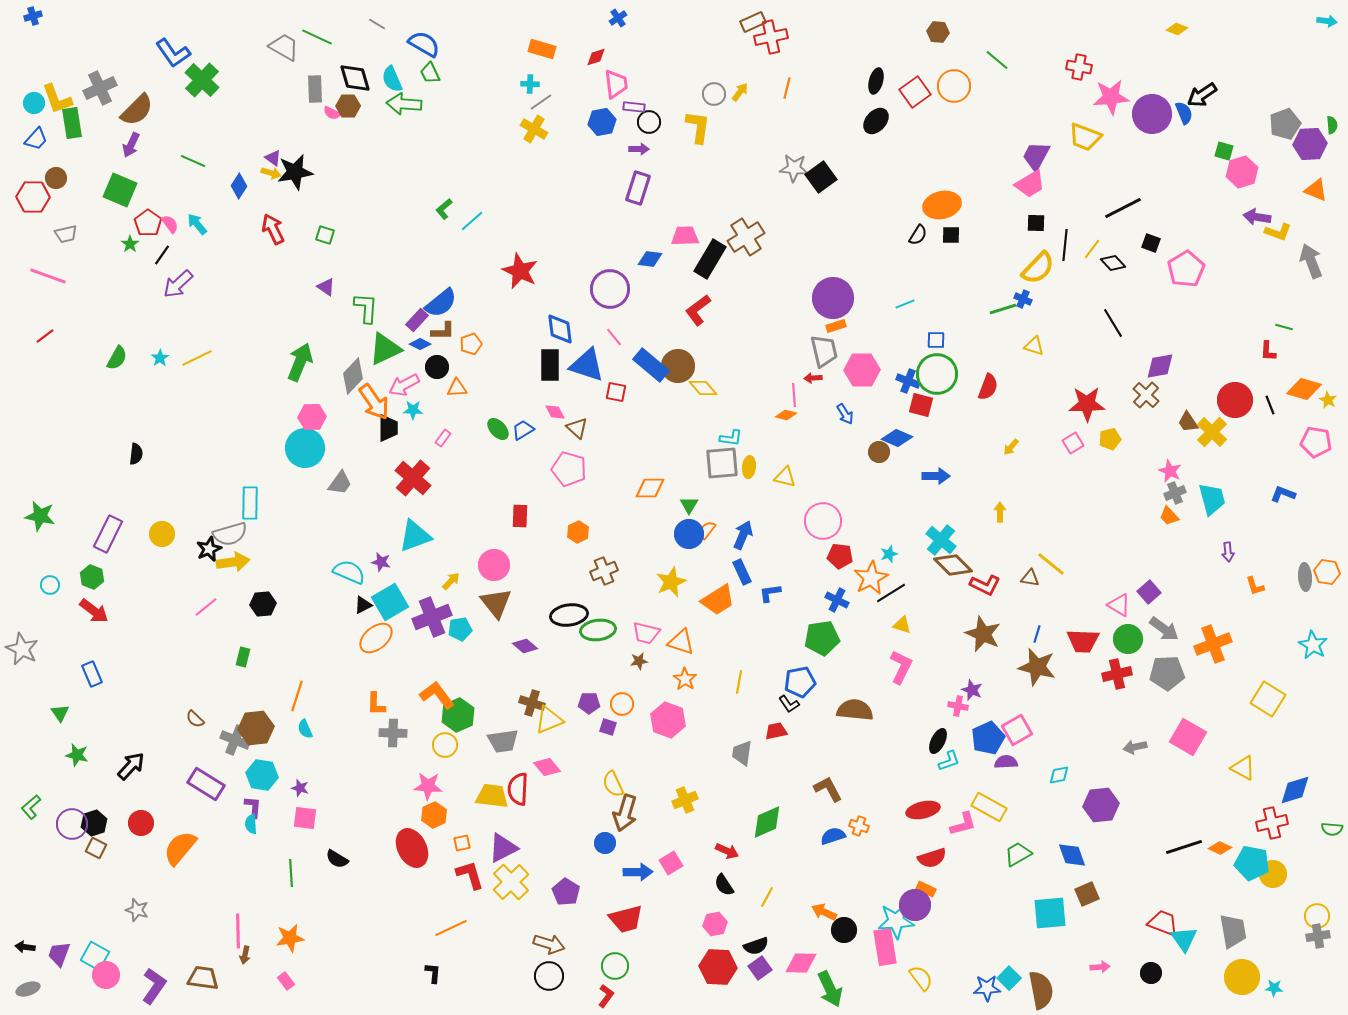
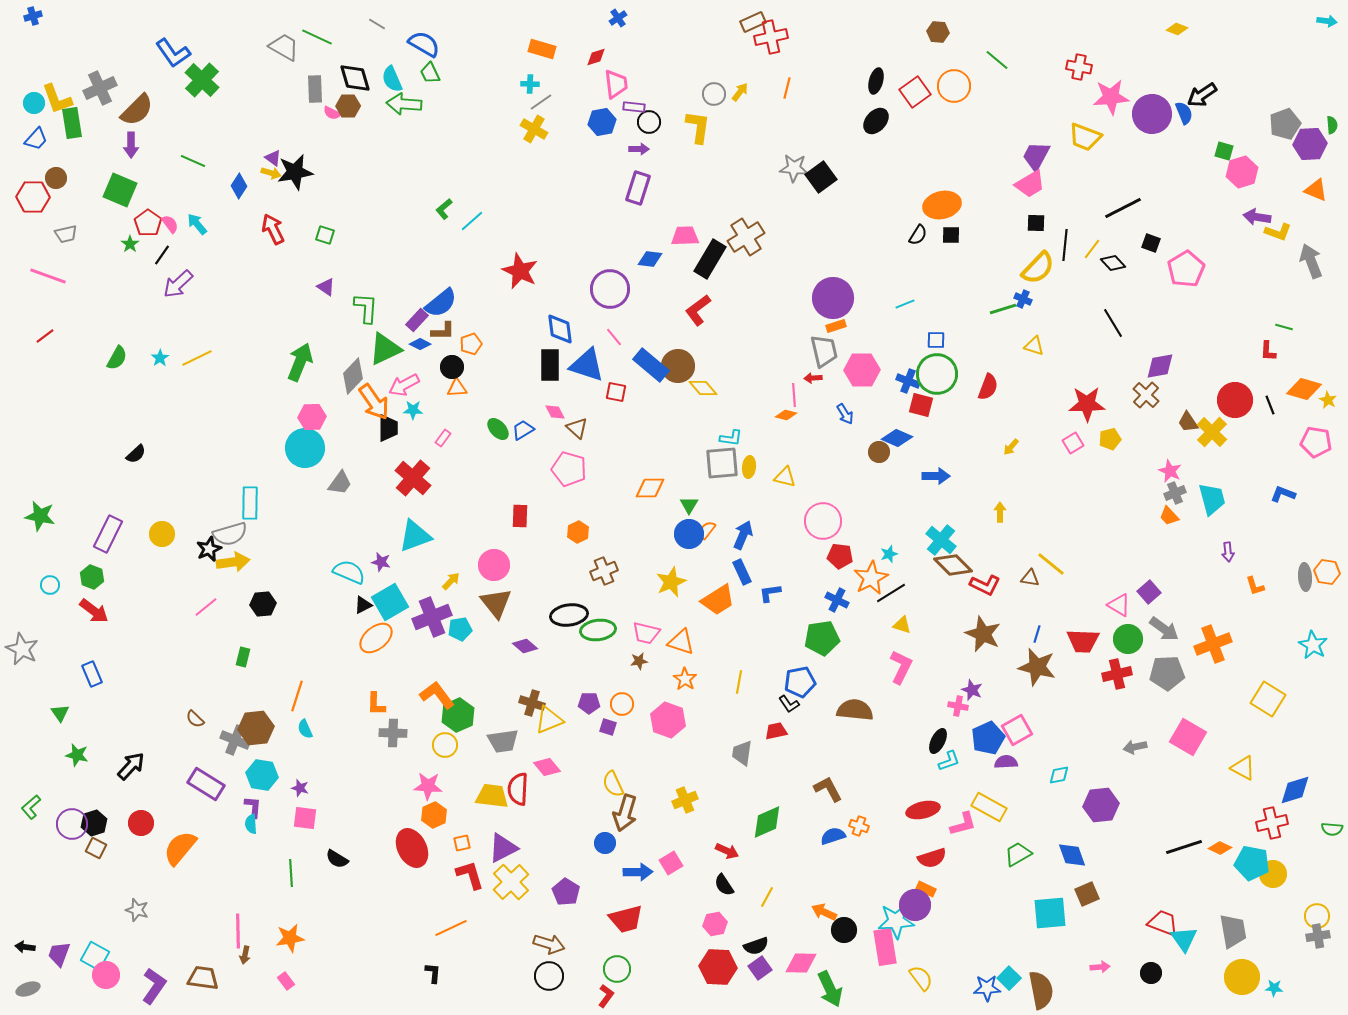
purple arrow at (131, 145): rotated 25 degrees counterclockwise
black circle at (437, 367): moved 15 px right
black semicircle at (136, 454): rotated 40 degrees clockwise
green circle at (615, 966): moved 2 px right, 3 px down
